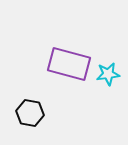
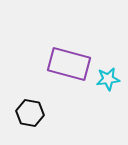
cyan star: moved 5 px down
